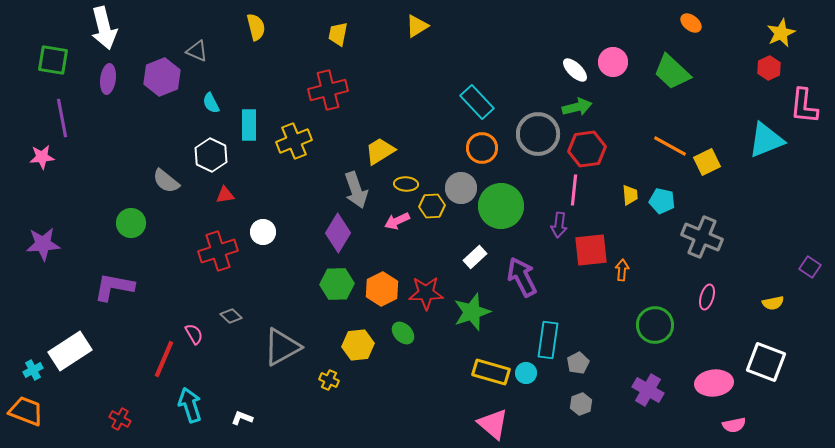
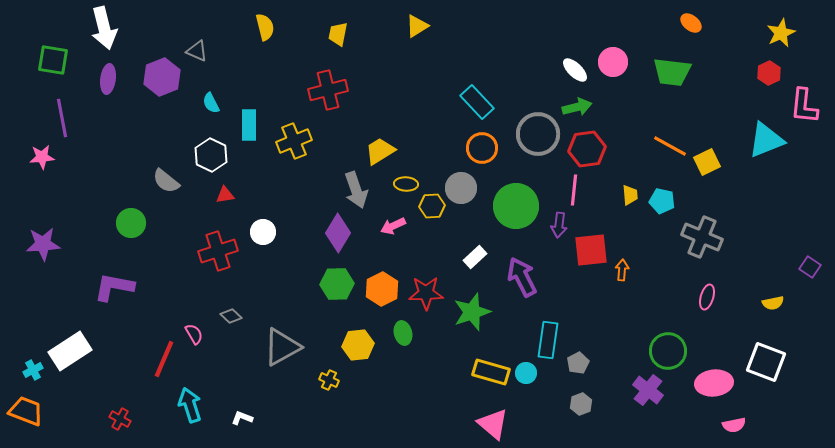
yellow semicircle at (256, 27): moved 9 px right
red hexagon at (769, 68): moved 5 px down
green trapezoid at (672, 72): rotated 36 degrees counterclockwise
green circle at (501, 206): moved 15 px right
pink arrow at (397, 221): moved 4 px left, 5 px down
green circle at (655, 325): moved 13 px right, 26 px down
green ellipse at (403, 333): rotated 30 degrees clockwise
purple cross at (648, 390): rotated 8 degrees clockwise
